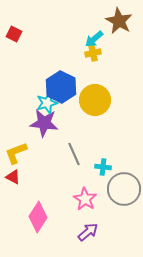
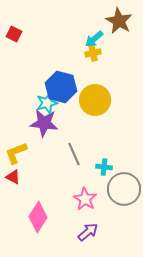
blue hexagon: rotated 12 degrees counterclockwise
cyan cross: moved 1 px right
